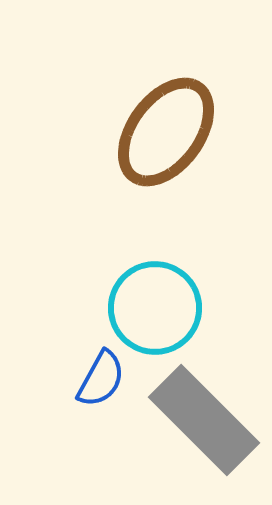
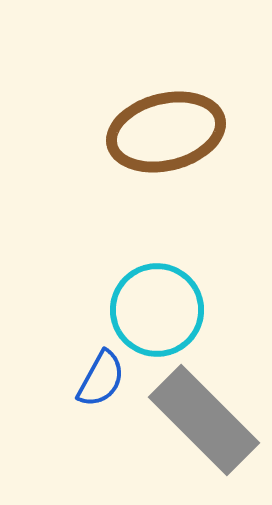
brown ellipse: rotated 40 degrees clockwise
cyan circle: moved 2 px right, 2 px down
